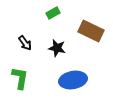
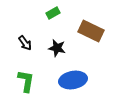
green L-shape: moved 6 px right, 3 px down
